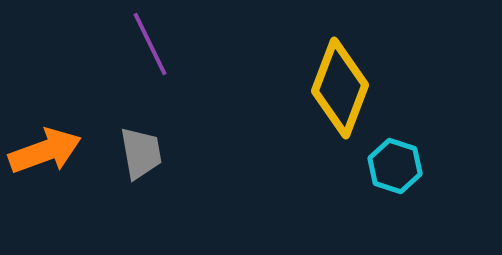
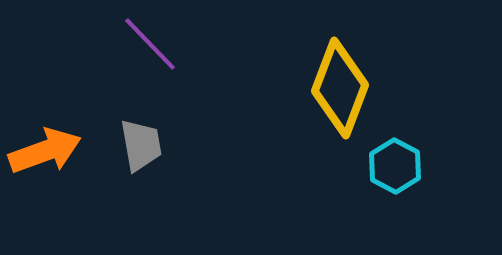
purple line: rotated 18 degrees counterclockwise
gray trapezoid: moved 8 px up
cyan hexagon: rotated 10 degrees clockwise
